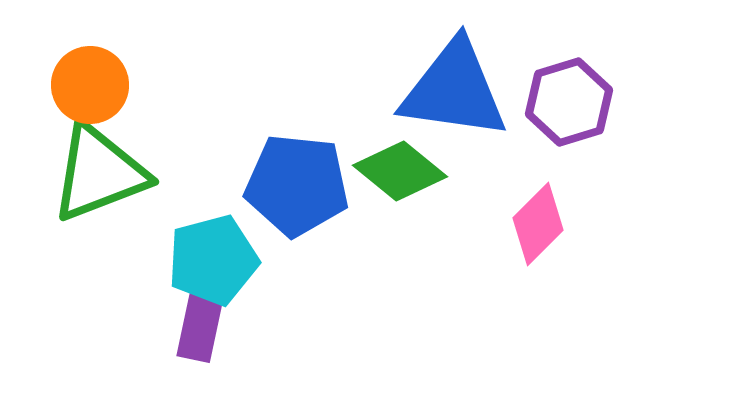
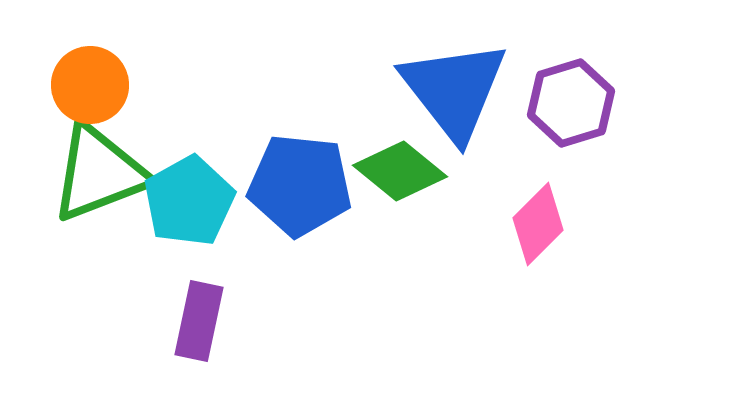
blue triangle: rotated 44 degrees clockwise
purple hexagon: moved 2 px right, 1 px down
blue pentagon: moved 3 px right
cyan pentagon: moved 24 px left, 59 px up; rotated 14 degrees counterclockwise
purple rectangle: moved 2 px left, 1 px up
